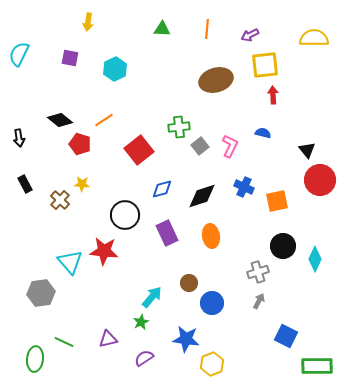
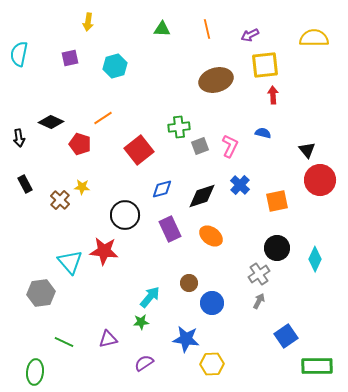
orange line at (207, 29): rotated 18 degrees counterclockwise
cyan semicircle at (19, 54): rotated 15 degrees counterclockwise
purple square at (70, 58): rotated 24 degrees counterclockwise
cyan hexagon at (115, 69): moved 3 px up; rotated 10 degrees clockwise
black diamond at (60, 120): moved 9 px left, 2 px down; rotated 15 degrees counterclockwise
orange line at (104, 120): moved 1 px left, 2 px up
gray square at (200, 146): rotated 18 degrees clockwise
yellow star at (82, 184): moved 3 px down
blue cross at (244, 187): moved 4 px left, 2 px up; rotated 18 degrees clockwise
purple rectangle at (167, 233): moved 3 px right, 4 px up
orange ellipse at (211, 236): rotated 45 degrees counterclockwise
black circle at (283, 246): moved 6 px left, 2 px down
gray cross at (258, 272): moved 1 px right, 2 px down; rotated 15 degrees counterclockwise
cyan arrow at (152, 297): moved 2 px left
green star at (141, 322): rotated 21 degrees clockwise
blue square at (286, 336): rotated 30 degrees clockwise
purple semicircle at (144, 358): moved 5 px down
green ellipse at (35, 359): moved 13 px down
yellow hexagon at (212, 364): rotated 20 degrees clockwise
